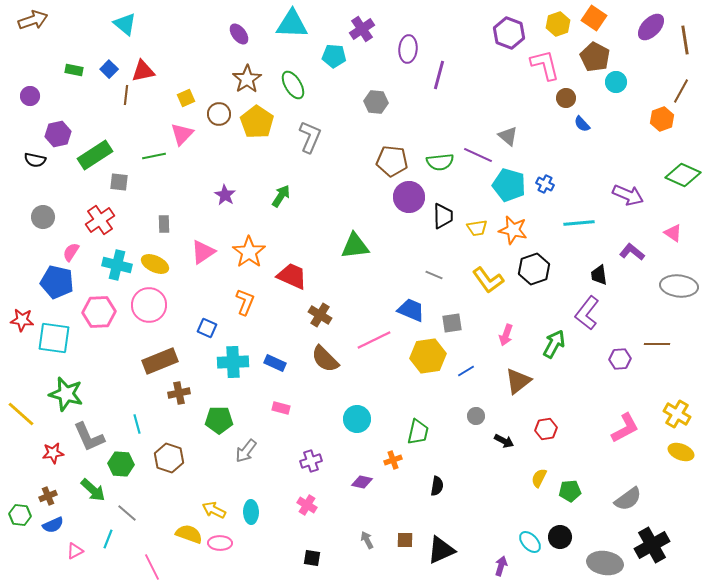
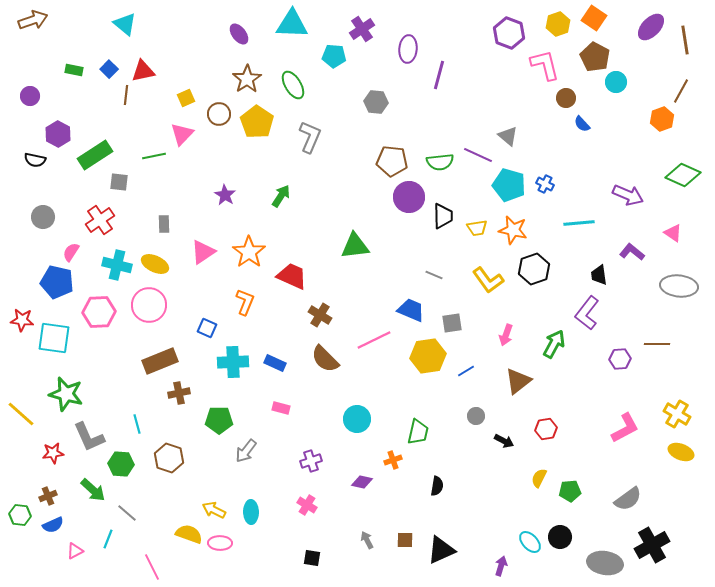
purple hexagon at (58, 134): rotated 20 degrees counterclockwise
